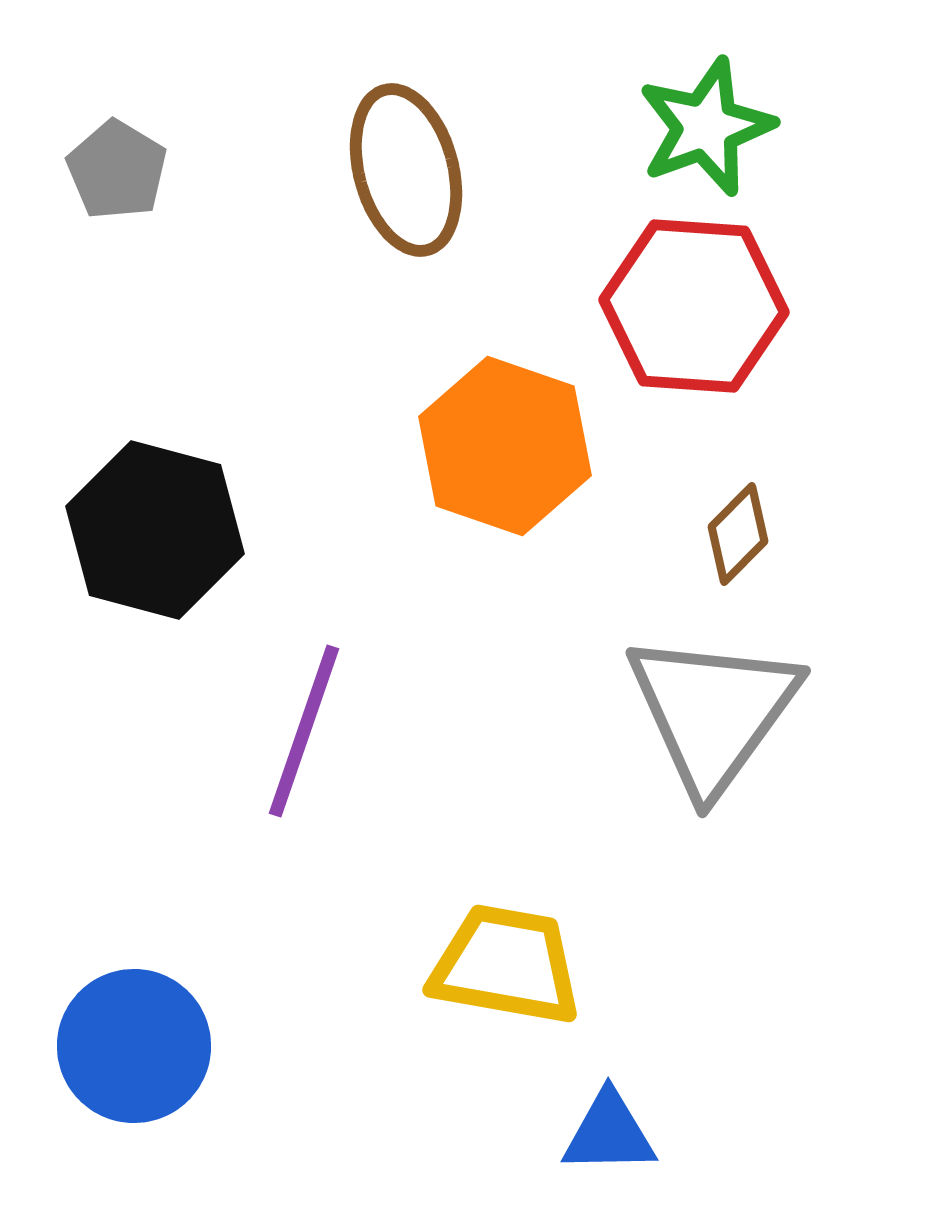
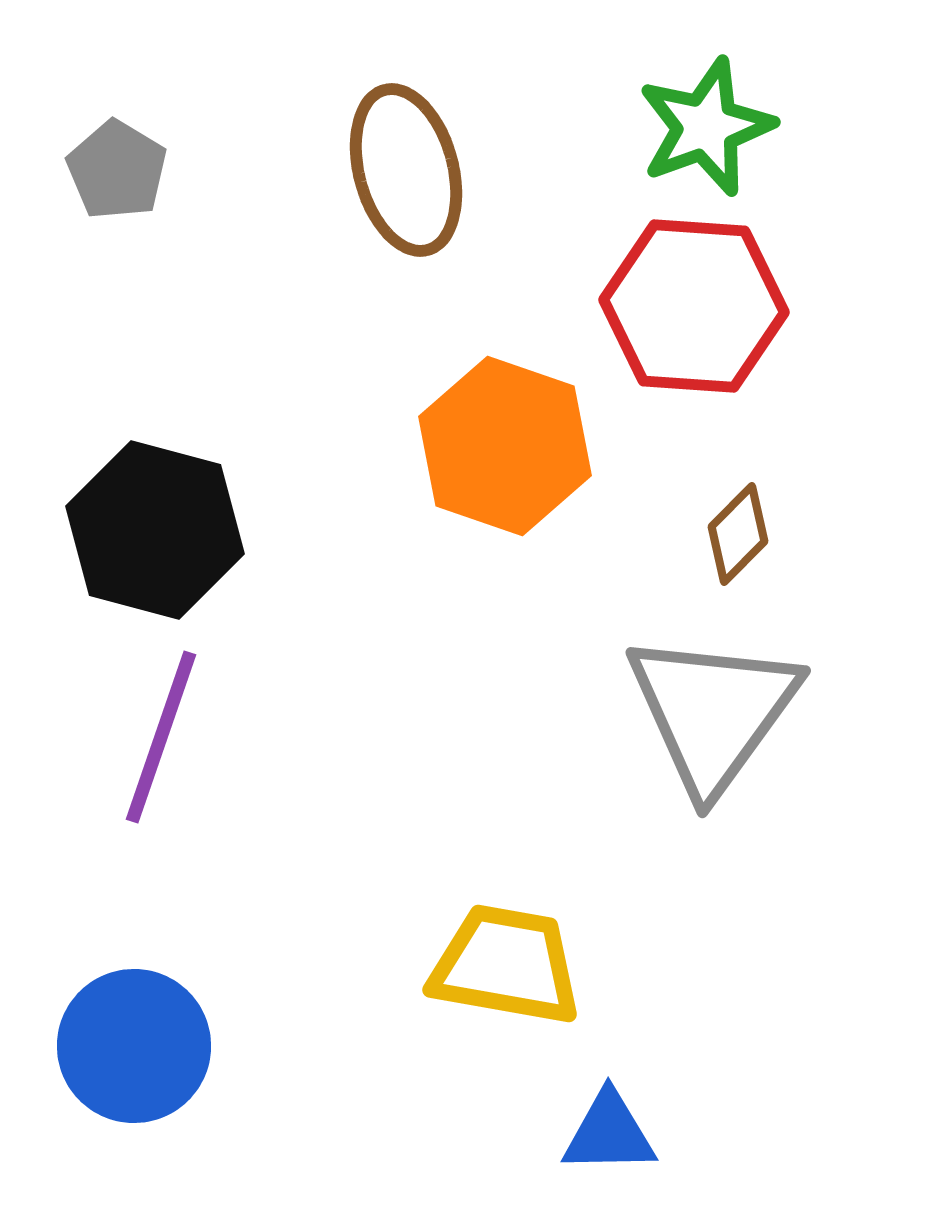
purple line: moved 143 px left, 6 px down
